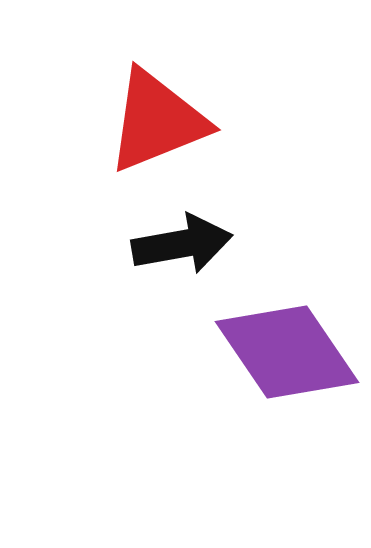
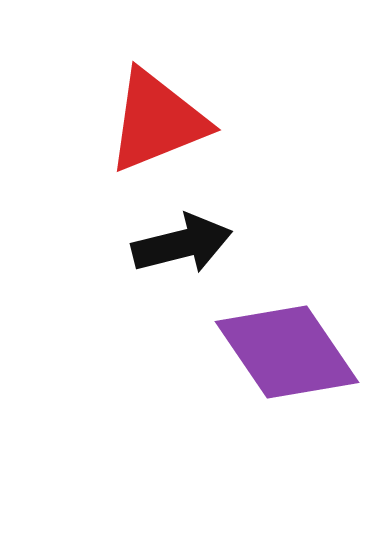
black arrow: rotated 4 degrees counterclockwise
